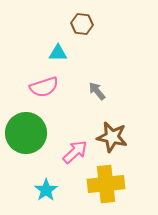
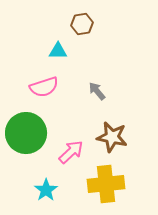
brown hexagon: rotated 15 degrees counterclockwise
cyan triangle: moved 2 px up
pink arrow: moved 4 px left
